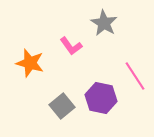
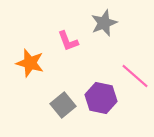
gray star: rotated 20 degrees clockwise
pink L-shape: moved 3 px left, 5 px up; rotated 15 degrees clockwise
pink line: rotated 16 degrees counterclockwise
gray square: moved 1 px right, 1 px up
